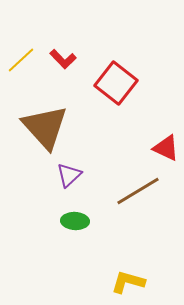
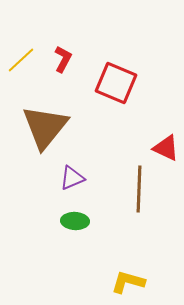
red L-shape: rotated 108 degrees counterclockwise
red square: rotated 15 degrees counterclockwise
brown triangle: rotated 21 degrees clockwise
purple triangle: moved 3 px right, 3 px down; rotated 20 degrees clockwise
brown line: moved 1 px right, 2 px up; rotated 57 degrees counterclockwise
